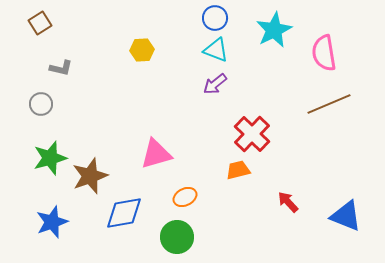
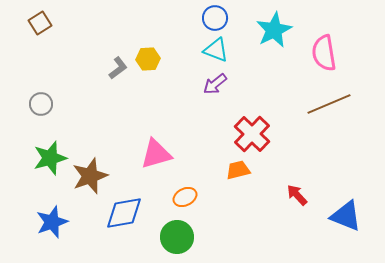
yellow hexagon: moved 6 px right, 9 px down
gray L-shape: moved 57 px right; rotated 50 degrees counterclockwise
red arrow: moved 9 px right, 7 px up
